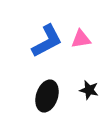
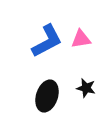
black star: moved 3 px left, 2 px up
